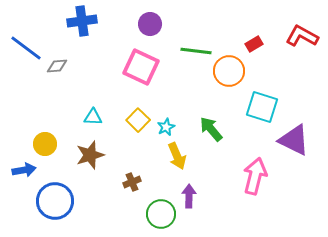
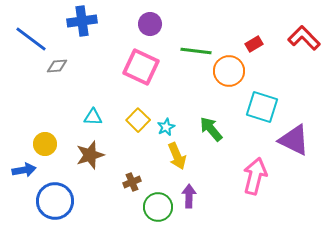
red L-shape: moved 2 px right, 2 px down; rotated 16 degrees clockwise
blue line: moved 5 px right, 9 px up
green circle: moved 3 px left, 7 px up
